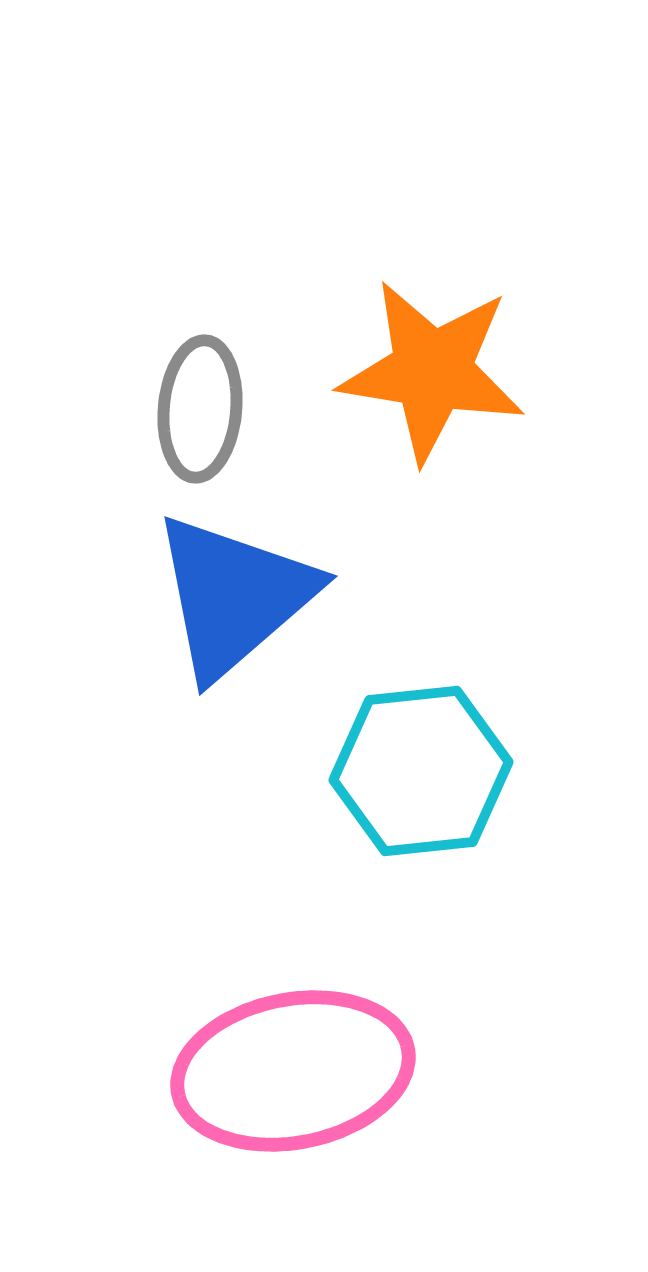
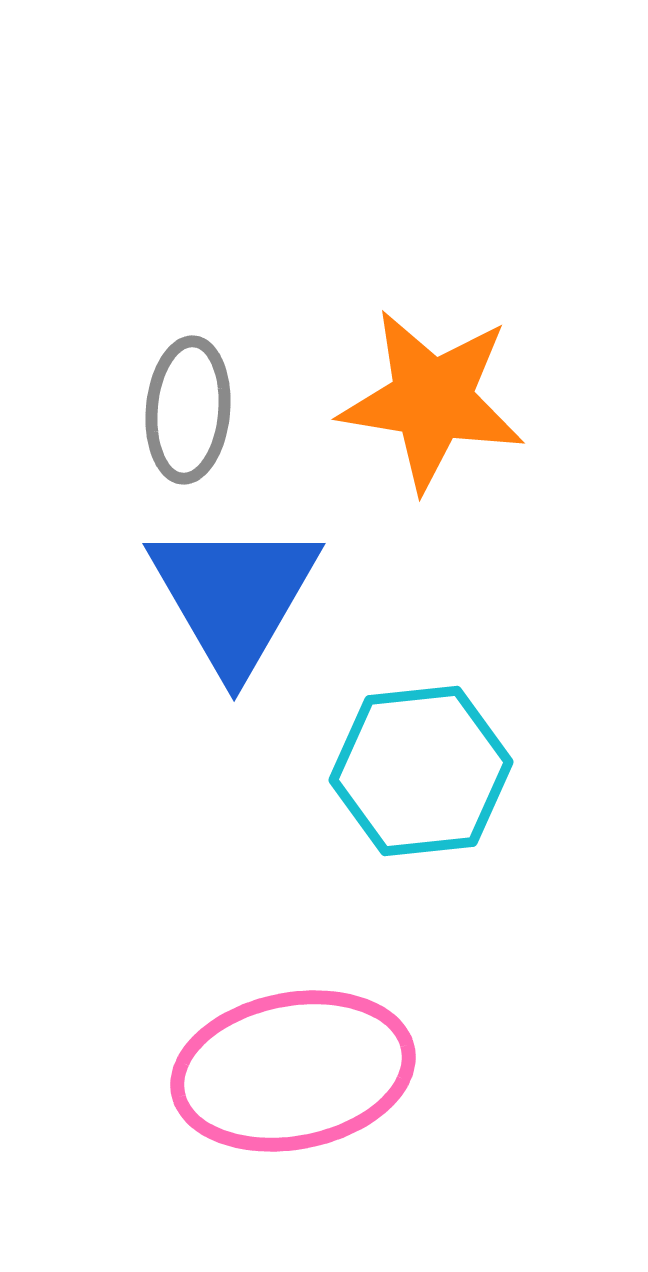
orange star: moved 29 px down
gray ellipse: moved 12 px left, 1 px down
blue triangle: rotated 19 degrees counterclockwise
